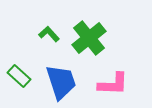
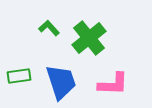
green L-shape: moved 6 px up
green rectangle: rotated 50 degrees counterclockwise
